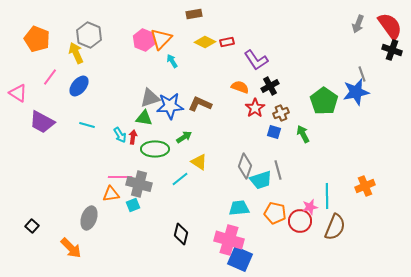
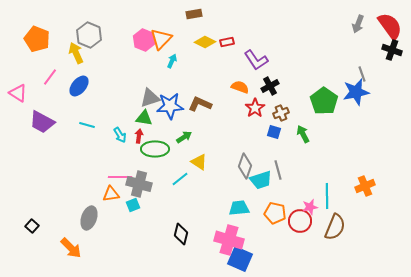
cyan arrow at (172, 61): rotated 56 degrees clockwise
red arrow at (133, 137): moved 6 px right, 1 px up
